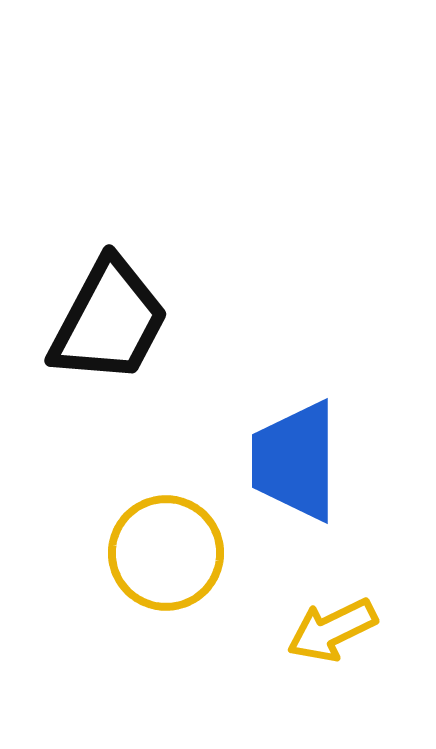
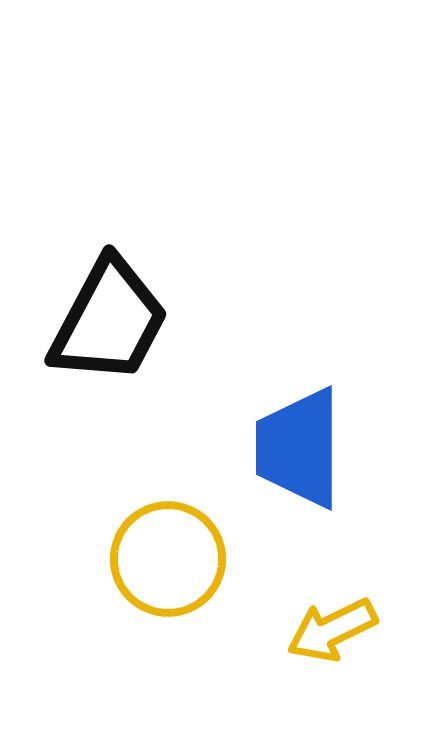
blue trapezoid: moved 4 px right, 13 px up
yellow circle: moved 2 px right, 6 px down
